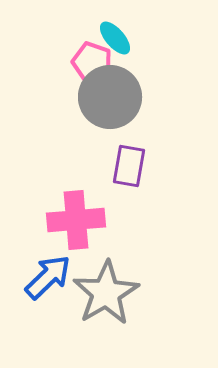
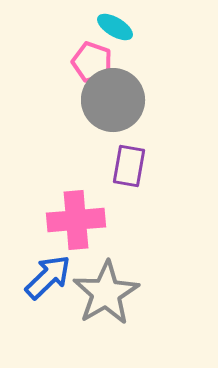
cyan ellipse: moved 11 px up; rotated 18 degrees counterclockwise
gray circle: moved 3 px right, 3 px down
